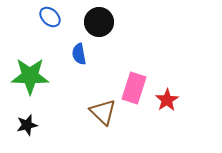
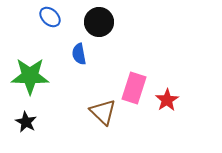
black star: moved 1 px left, 3 px up; rotated 30 degrees counterclockwise
